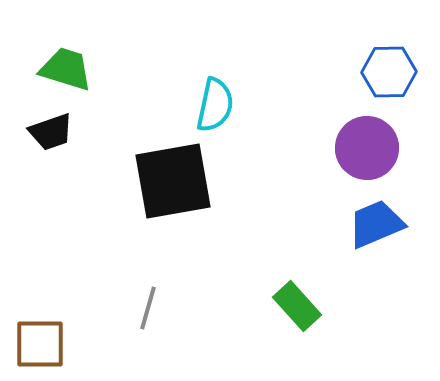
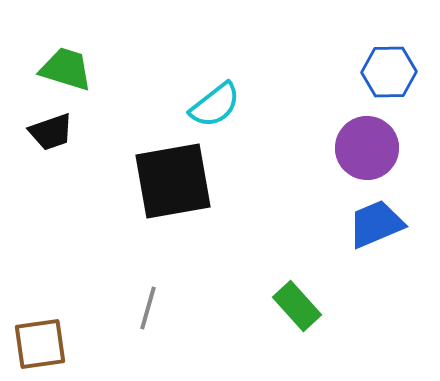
cyan semicircle: rotated 40 degrees clockwise
brown square: rotated 8 degrees counterclockwise
